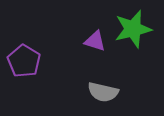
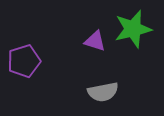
purple pentagon: rotated 24 degrees clockwise
gray semicircle: rotated 24 degrees counterclockwise
